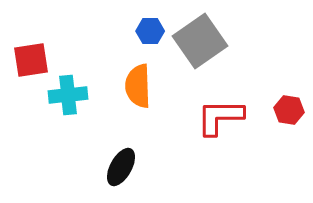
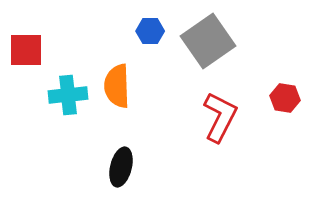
gray square: moved 8 px right
red square: moved 5 px left, 10 px up; rotated 9 degrees clockwise
orange semicircle: moved 21 px left
red hexagon: moved 4 px left, 12 px up
red L-shape: rotated 117 degrees clockwise
black ellipse: rotated 15 degrees counterclockwise
